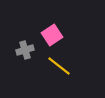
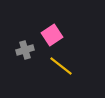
yellow line: moved 2 px right
